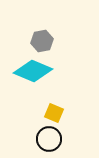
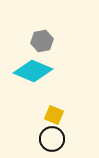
yellow square: moved 2 px down
black circle: moved 3 px right
